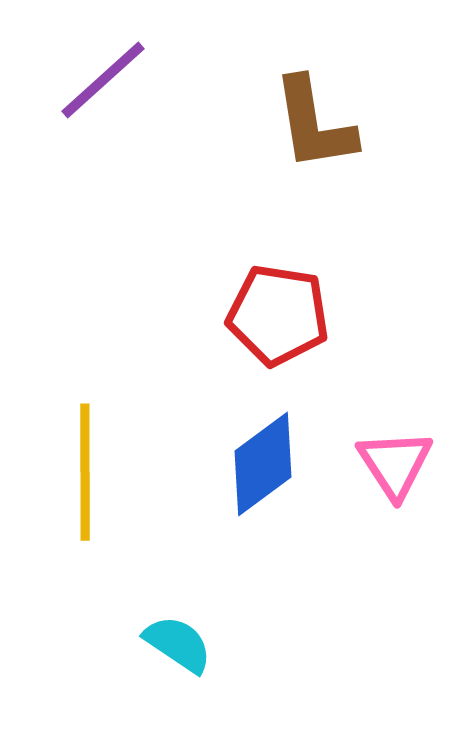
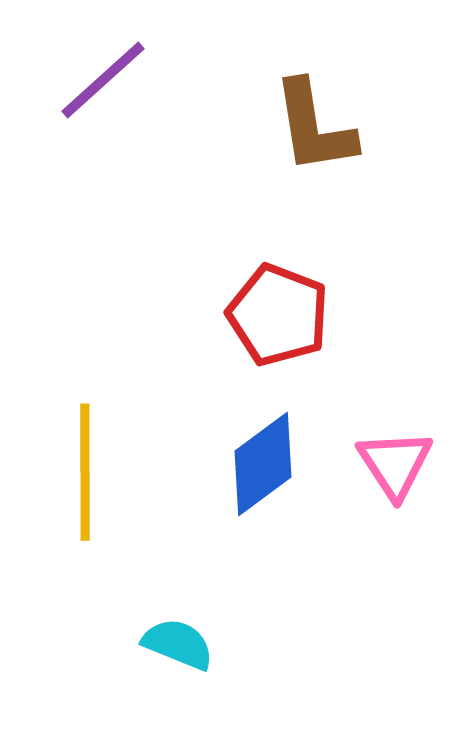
brown L-shape: moved 3 px down
red pentagon: rotated 12 degrees clockwise
cyan semicircle: rotated 12 degrees counterclockwise
